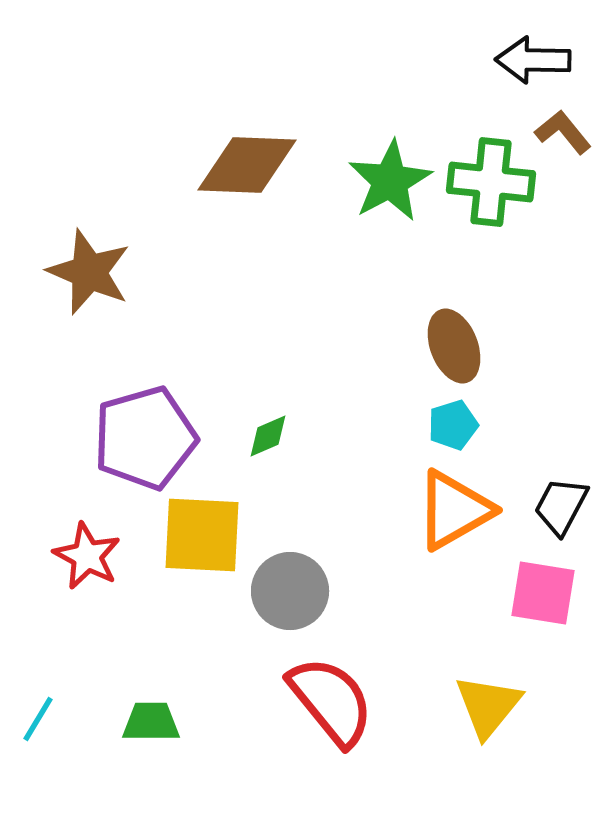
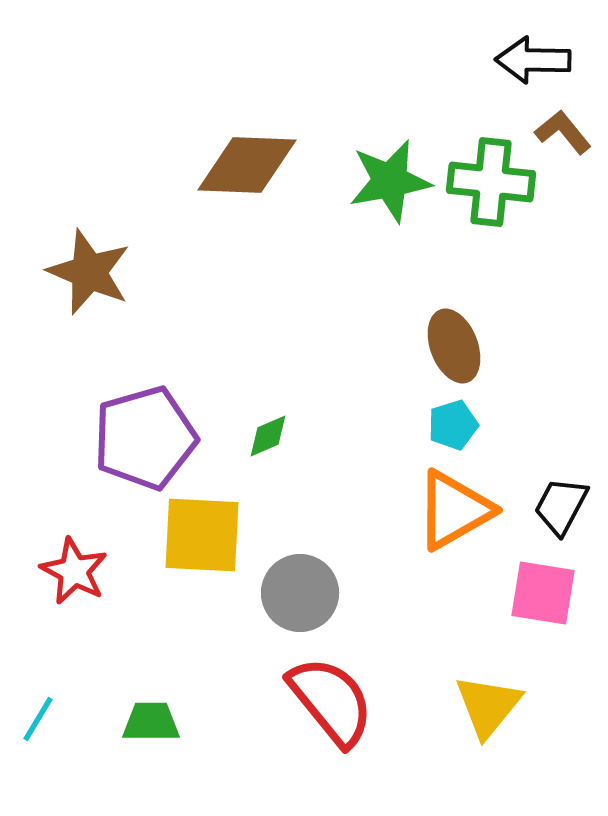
green star: rotated 18 degrees clockwise
red star: moved 13 px left, 15 px down
gray circle: moved 10 px right, 2 px down
